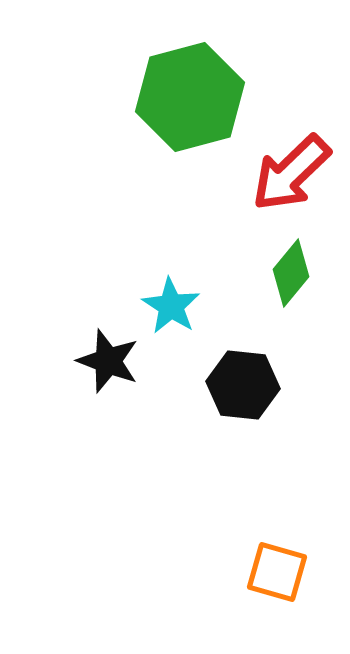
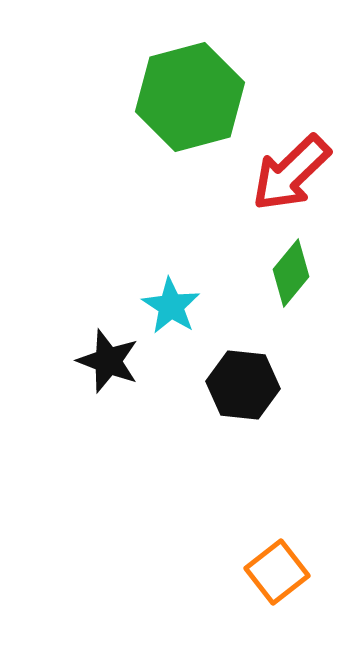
orange square: rotated 36 degrees clockwise
